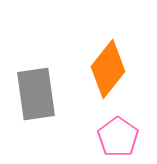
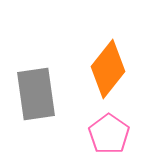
pink pentagon: moved 9 px left, 3 px up
